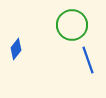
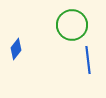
blue line: rotated 12 degrees clockwise
